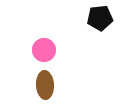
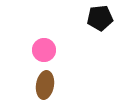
brown ellipse: rotated 12 degrees clockwise
